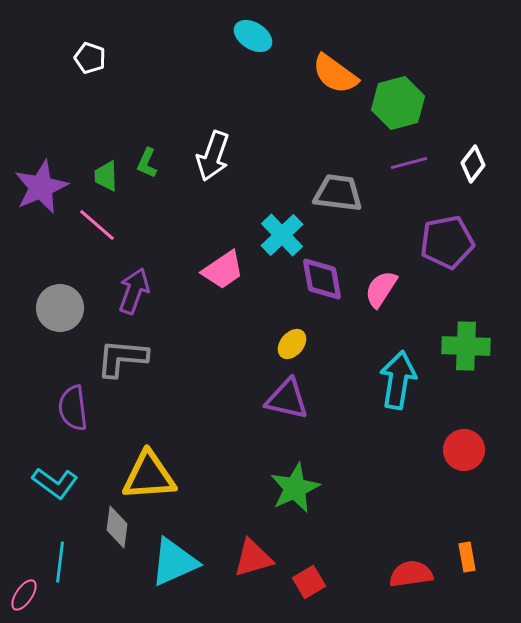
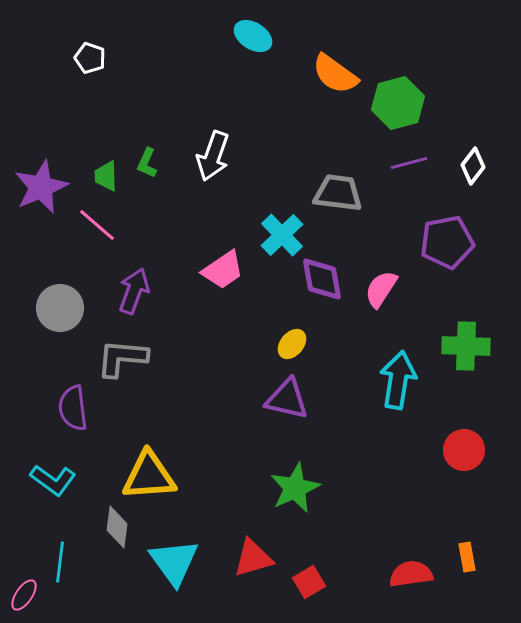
white diamond: moved 2 px down
cyan L-shape: moved 2 px left, 3 px up
cyan triangle: rotated 42 degrees counterclockwise
